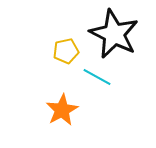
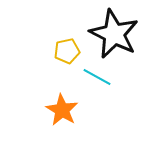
yellow pentagon: moved 1 px right
orange star: rotated 12 degrees counterclockwise
